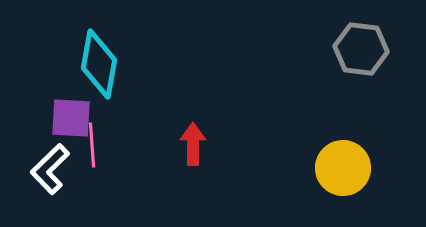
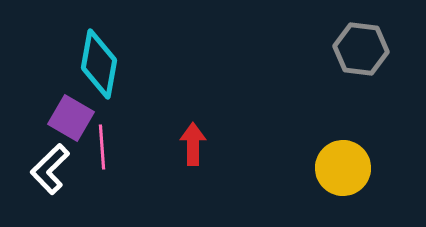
purple square: rotated 27 degrees clockwise
pink line: moved 10 px right, 2 px down
